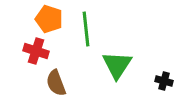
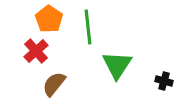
orange pentagon: rotated 16 degrees clockwise
green line: moved 2 px right, 2 px up
red cross: rotated 30 degrees clockwise
brown semicircle: moved 2 px left, 1 px down; rotated 60 degrees clockwise
